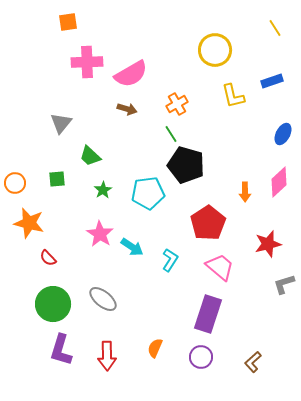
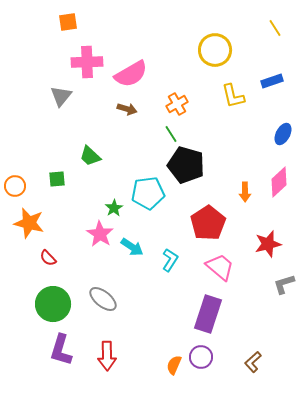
gray triangle: moved 27 px up
orange circle: moved 3 px down
green star: moved 11 px right, 18 px down
orange semicircle: moved 19 px right, 17 px down
